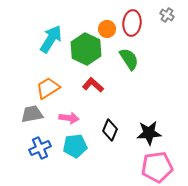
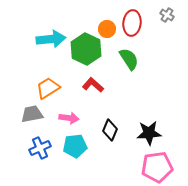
cyan arrow: rotated 52 degrees clockwise
